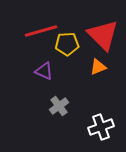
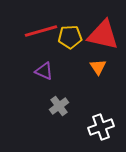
red triangle: rotated 32 degrees counterclockwise
yellow pentagon: moved 3 px right, 7 px up
orange triangle: rotated 42 degrees counterclockwise
